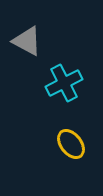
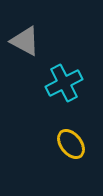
gray triangle: moved 2 px left
